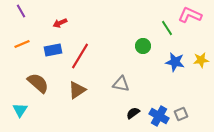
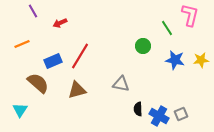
purple line: moved 12 px right
pink L-shape: rotated 80 degrees clockwise
blue rectangle: moved 11 px down; rotated 12 degrees counterclockwise
blue star: moved 2 px up
brown triangle: rotated 18 degrees clockwise
black semicircle: moved 5 px right, 4 px up; rotated 56 degrees counterclockwise
